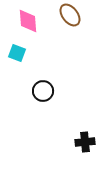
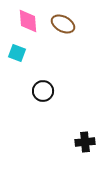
brown ellipse: moved 7 px left, 9 px down; rotated 25 degrees counterclockwise
